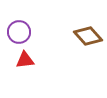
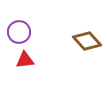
brown diamond: moved 1 px left, 5 px down
